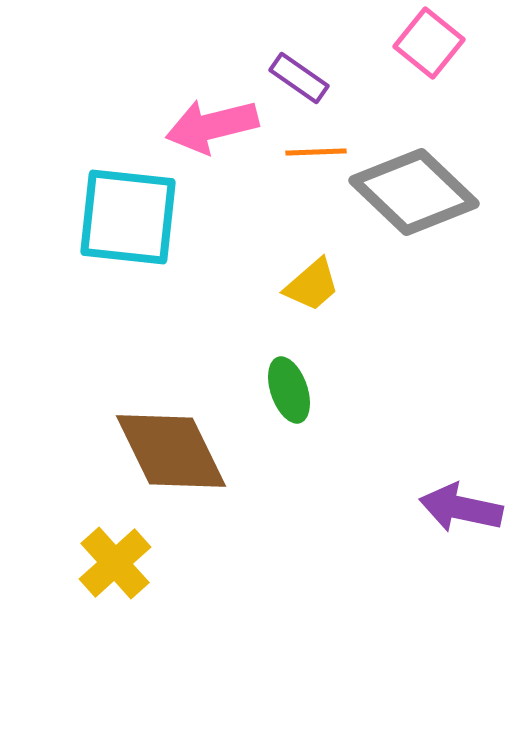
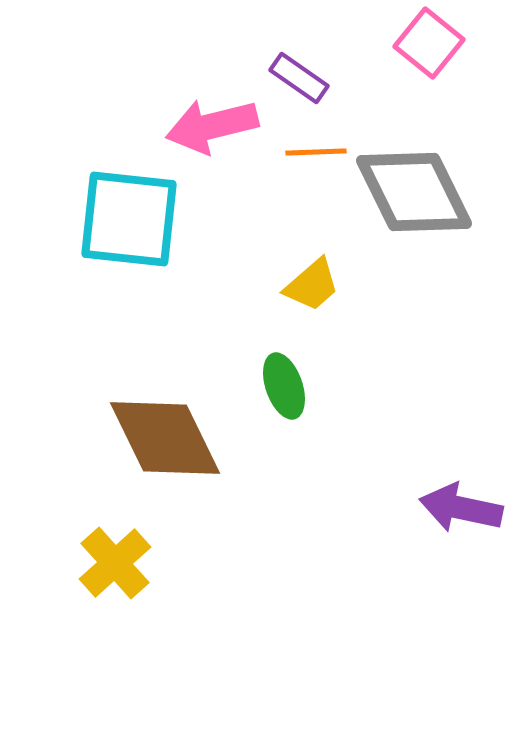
gray diamond: rotated 20 degrees clockwise
cyan square: moved 1 px right, 2 px down
green ellipse: moved 5 px left, 4 px up
brown diamond: moved 6 px left, 13 px up
